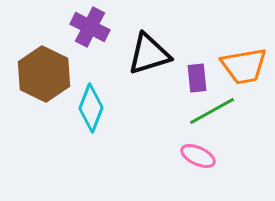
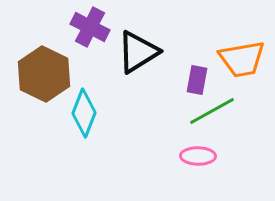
black triangle: moved 11 px left, 2 px up; rotated 15 degrees counterclockwise
orange trapezoid: moved 2 px left, 7 px up
purple rectangle: moved 2 px down; rotated 16 degrees clockwise
cyan diamond: moved 7 px left, 5 px down
pink ellipse: rotated 24 degrees counterclockwise
